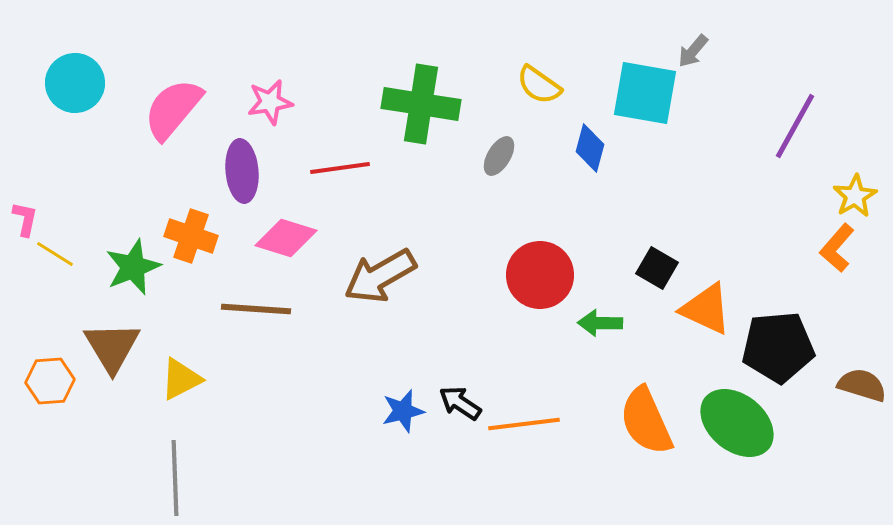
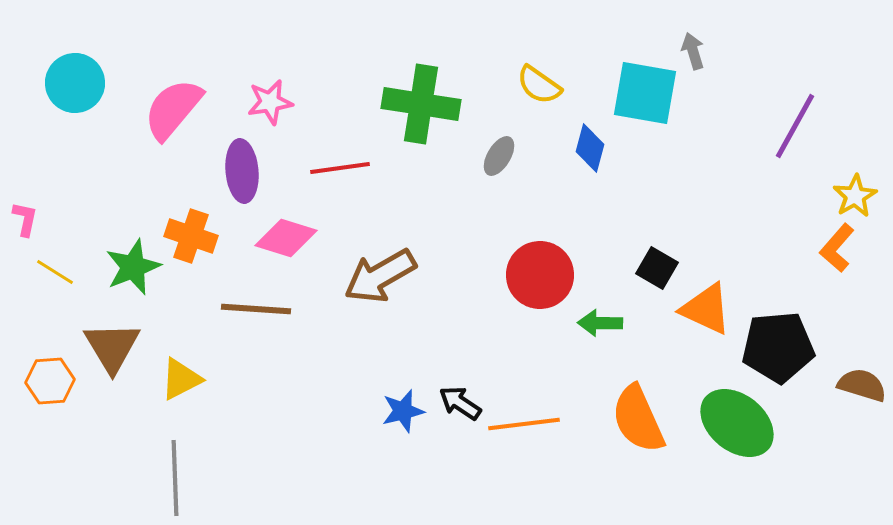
gray arrow: rotated 123 degrees clockwise
yellow line: moved 18 px down
orange semicircle: moved 8 px left, 2 px up
